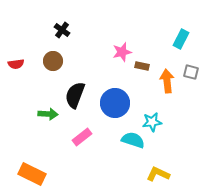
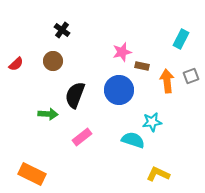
red semicircle: rotated 35 degrees counterclockwise
gray square: moved 4 px down; rotated 35 degrees counterclockwise
blue circle: moved 4 px right, 13 px up
